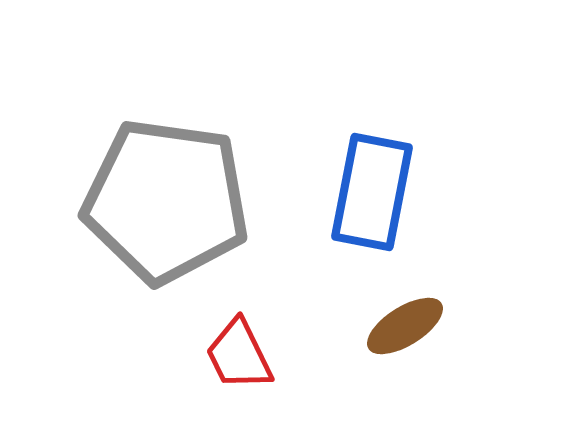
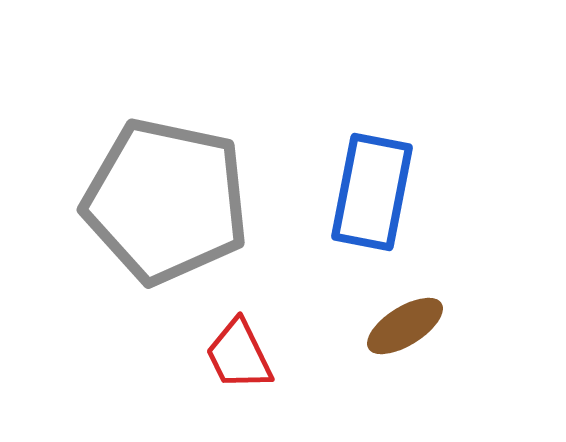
gray pentagon: rotated 4 degrees clockwise
